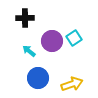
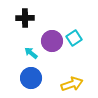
cyan arrow: moved 2 px right, 2 px down
blue circle: moved 7 px left
